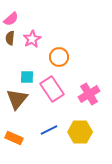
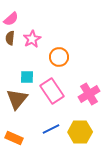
pink rectangle: moved 2 px down
blue line: moved 2 px right, 1 px up
